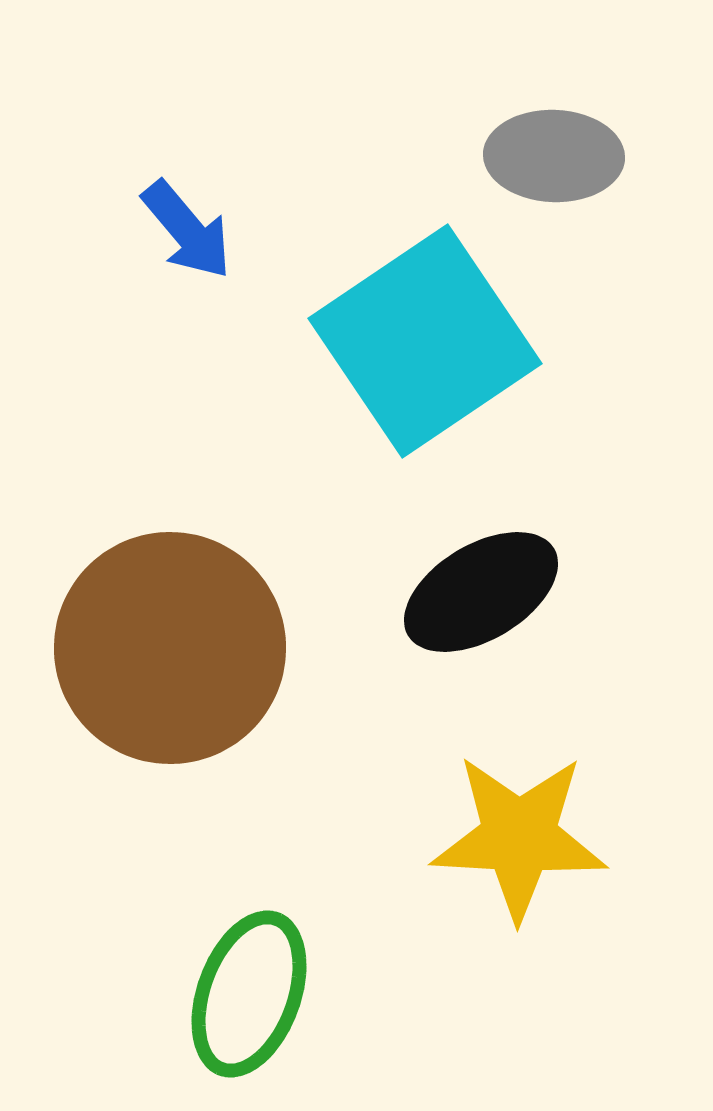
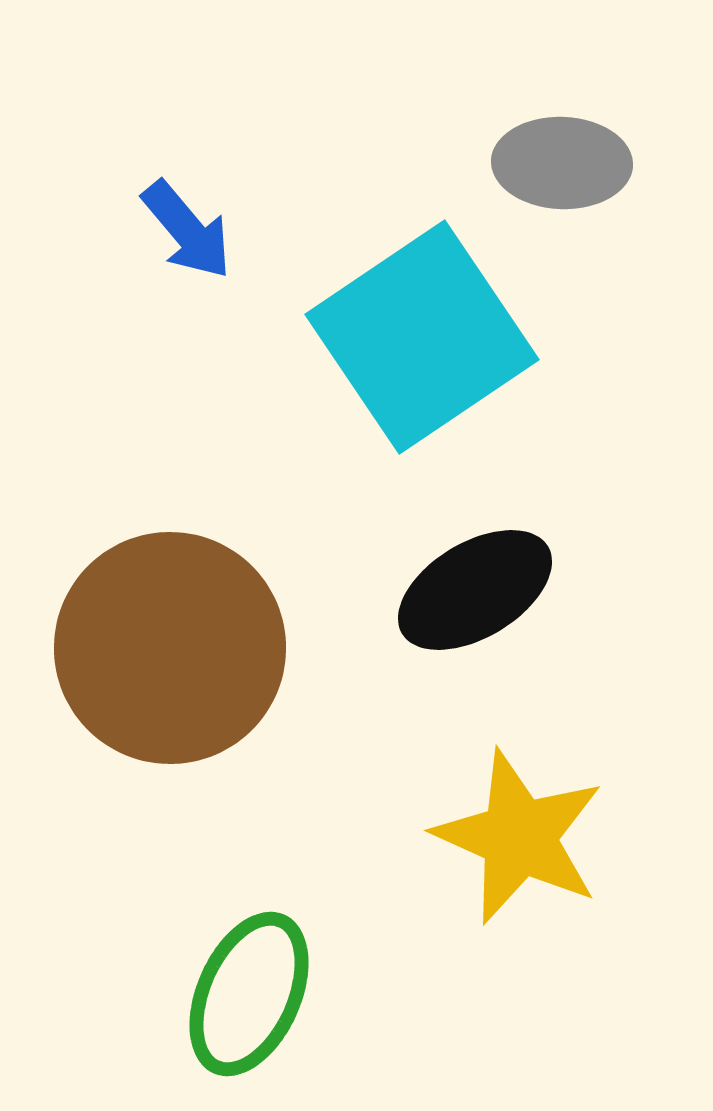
gray ellipse: moved 8 px right, 7 px down
cyan square: moved 3 px left, 4 px up
black ellipse: moved 6 px left, 2 px up
yellow star: rotated 21 degrees clockwise
green ellipse: rotated 4 degrees clockwise
